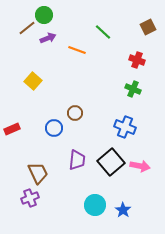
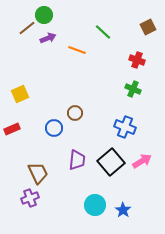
yellow square: moved 13 px left, 13 px down; rotated 24 degrees clockwise
pink arrow: moved 2 px right, 5 px up; rotated 42 degrees counterclockwise
